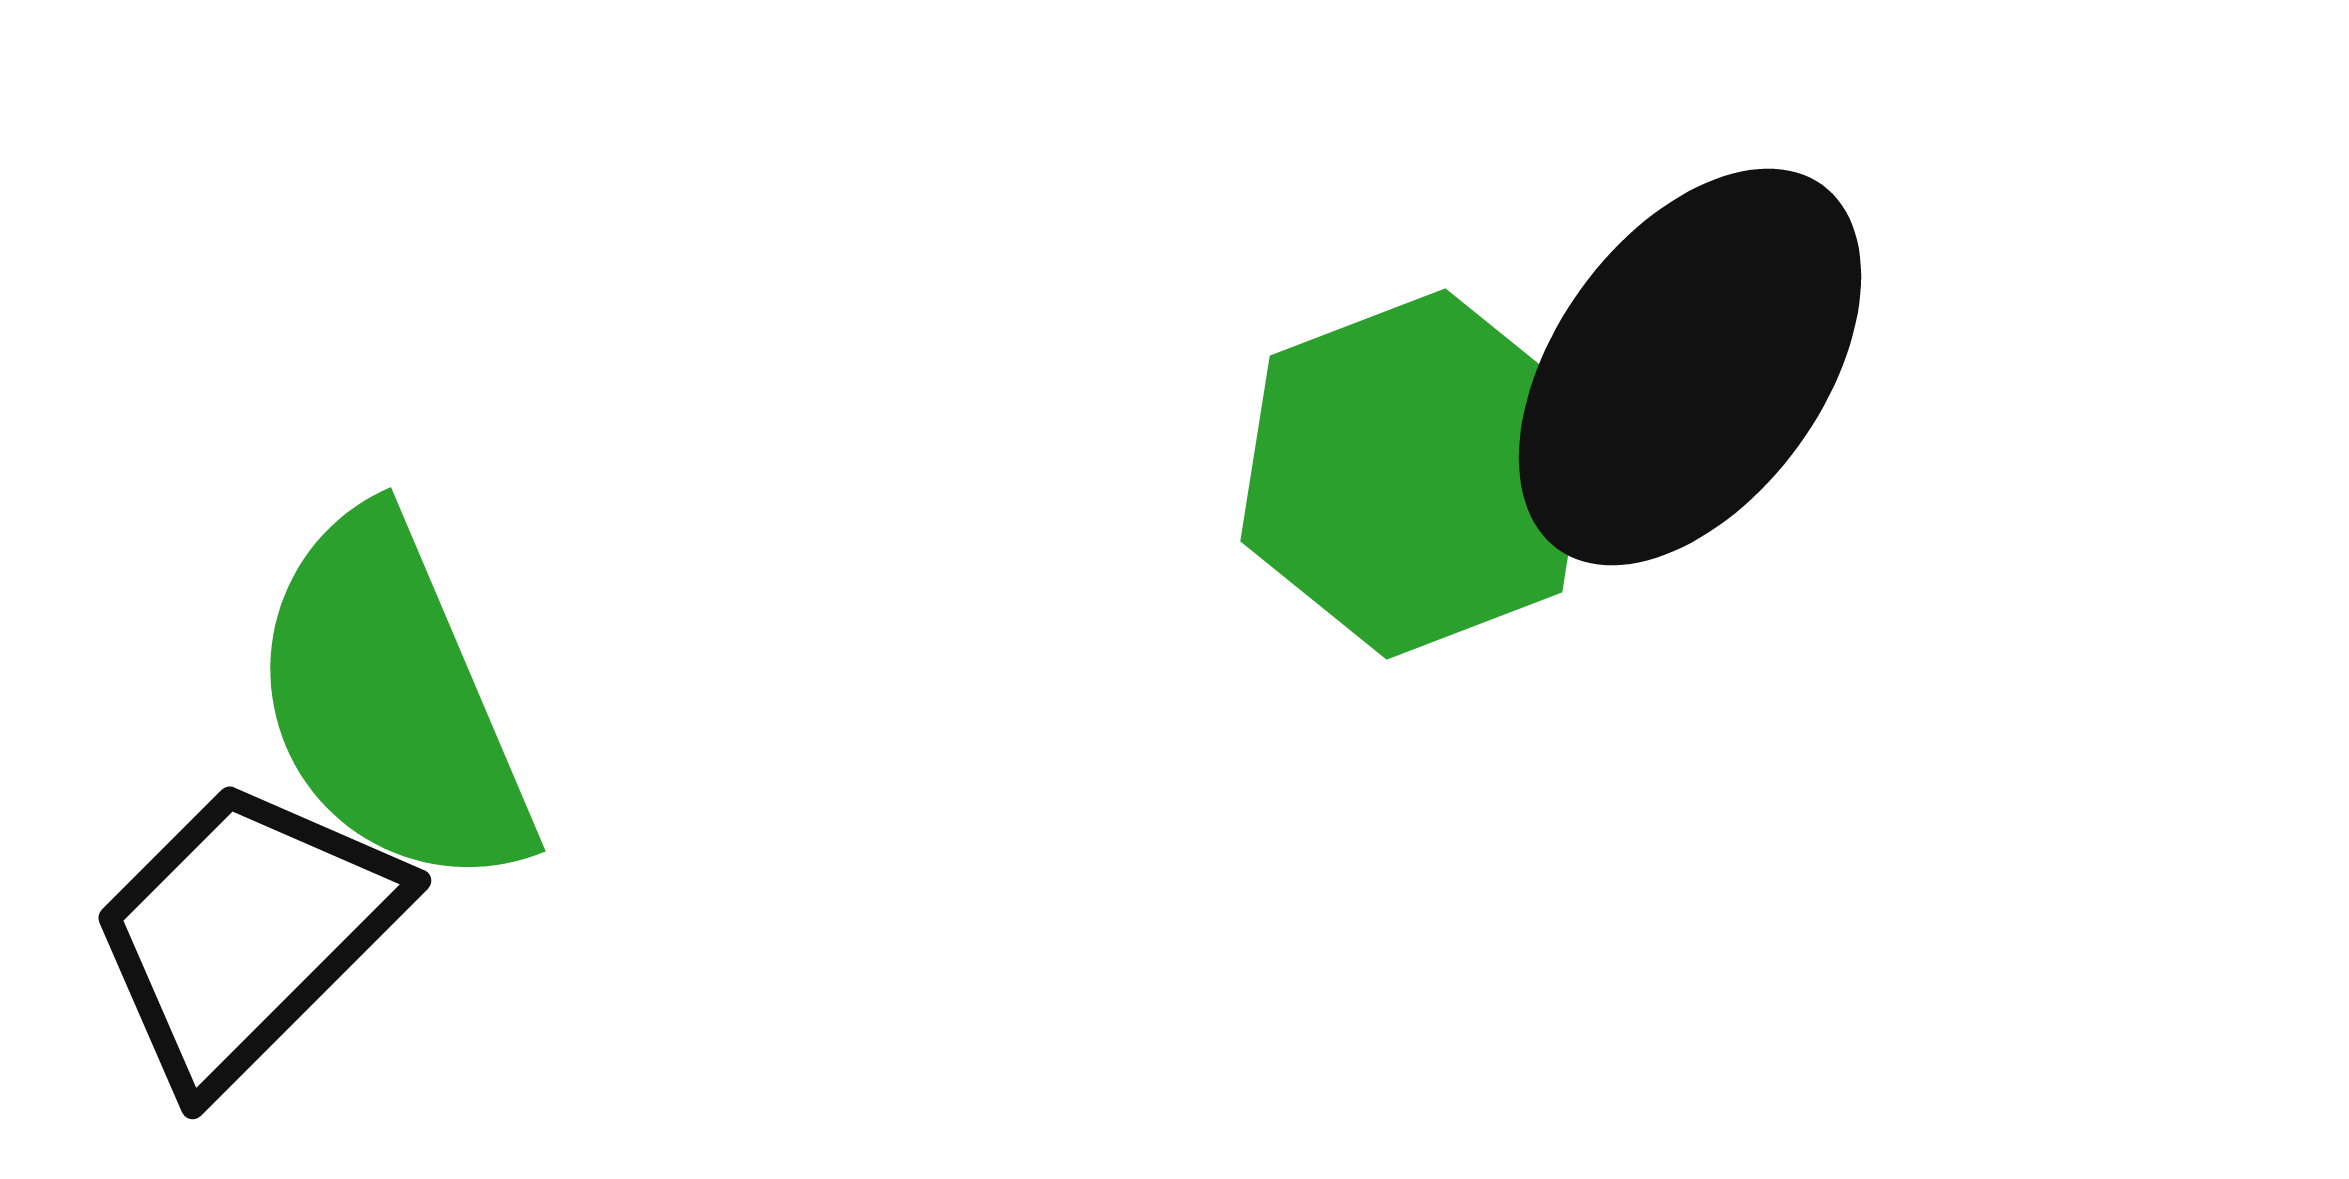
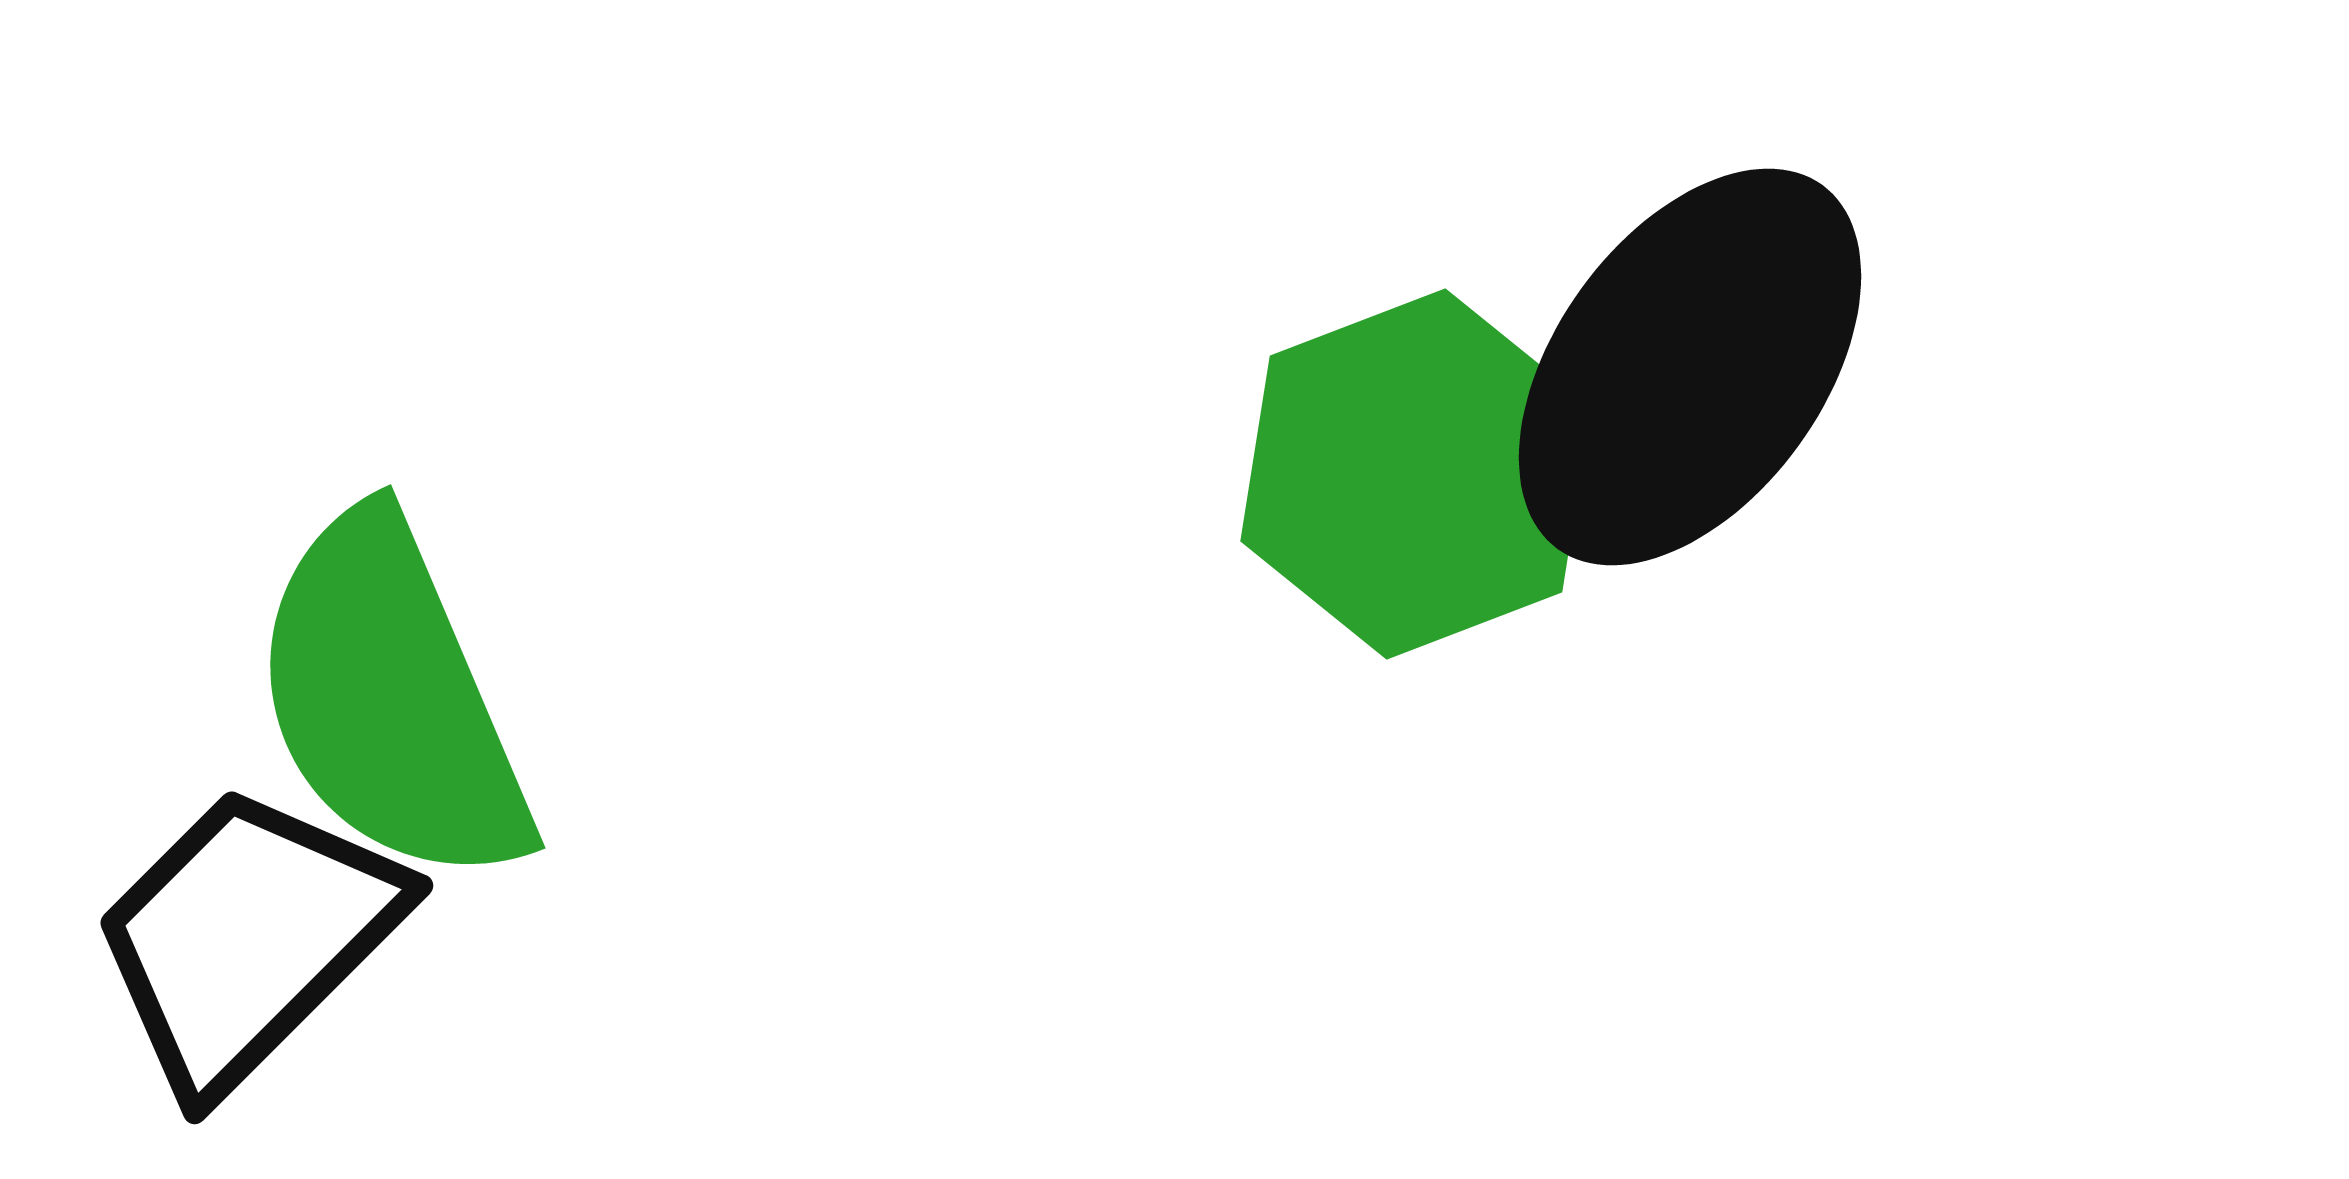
green semicircle: moved 3 px up
black trapezoid: moved 2 px right, 5 px down
